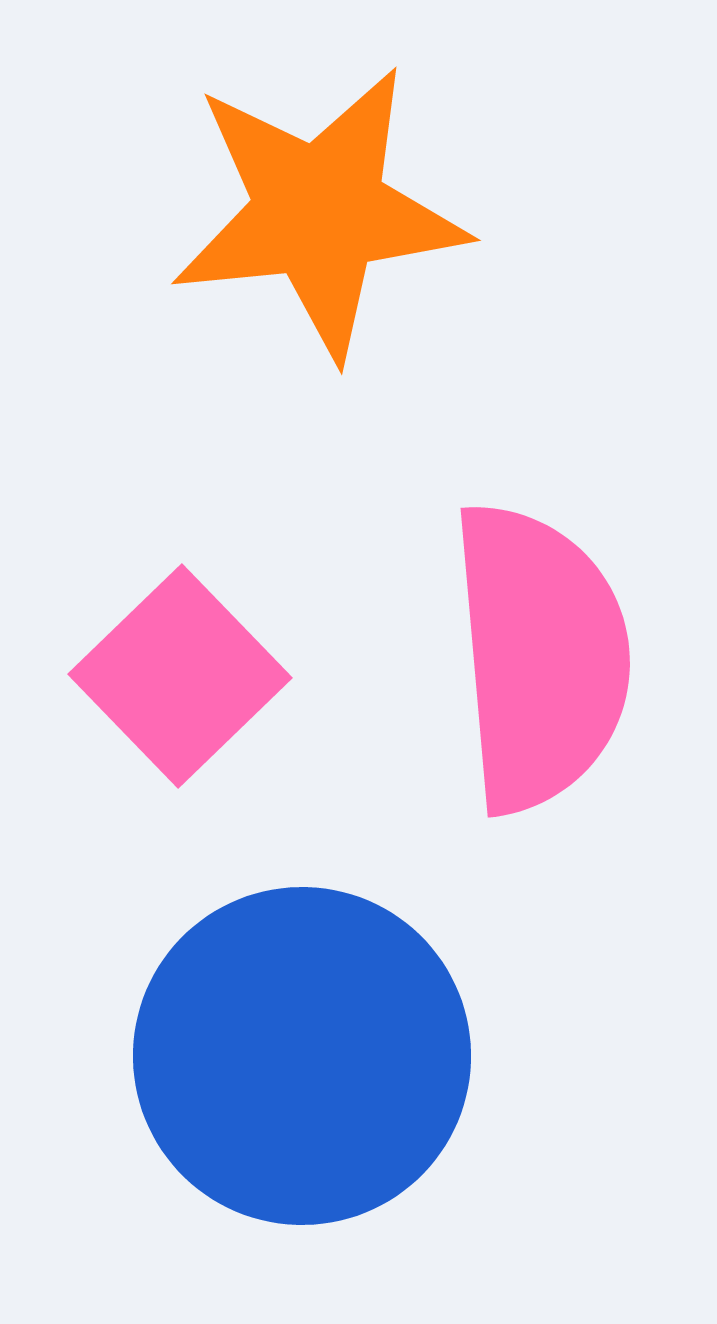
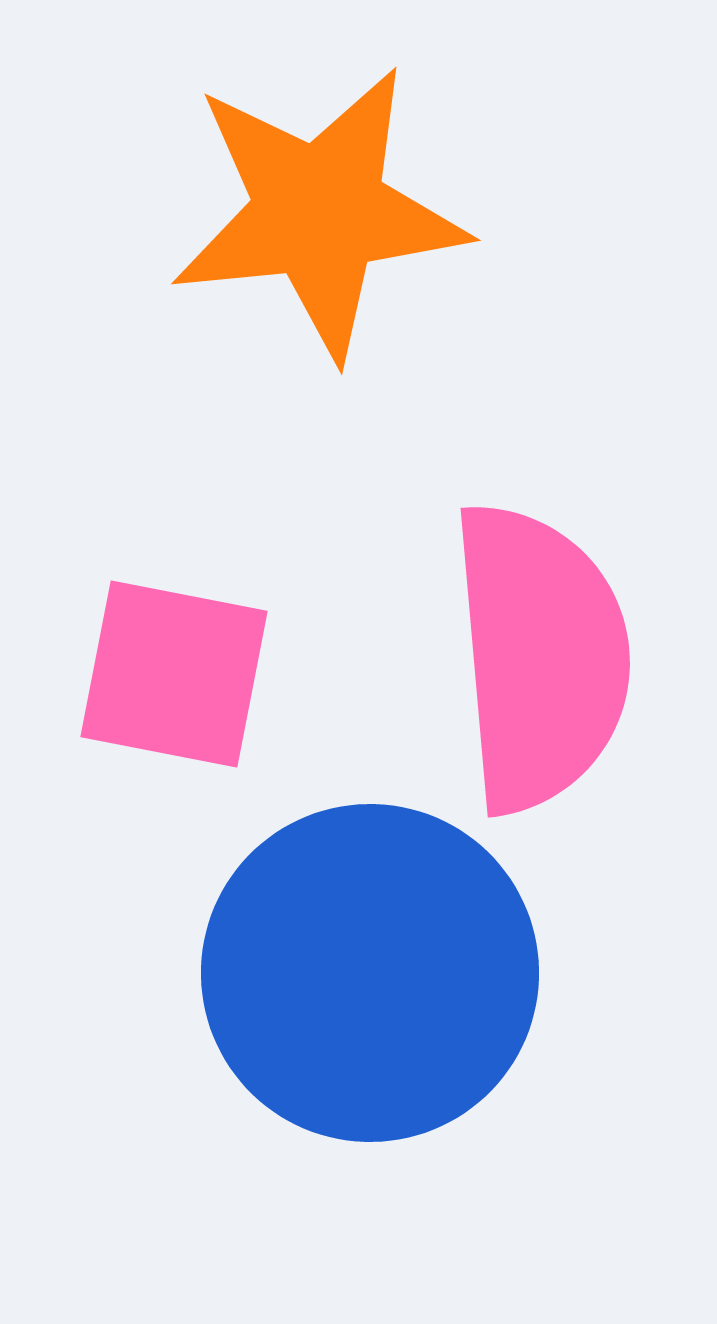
pink square: moved 6 px left, 2 px up; rotated 35 degrees counterclockwise
blue circle: moved 68 px right, 83 px up
